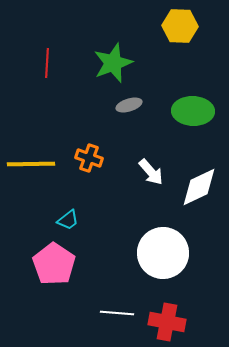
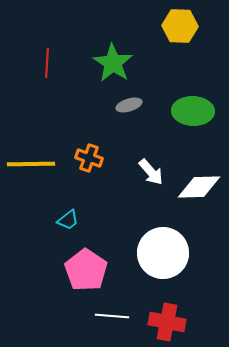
green star: rotated 18 degrees counterclockwise
white diamond: rotated 24 degrees clockwise
pink pentagon: moved 32 px right, 6 px down
white line: moved 5 px left, 3 px down
